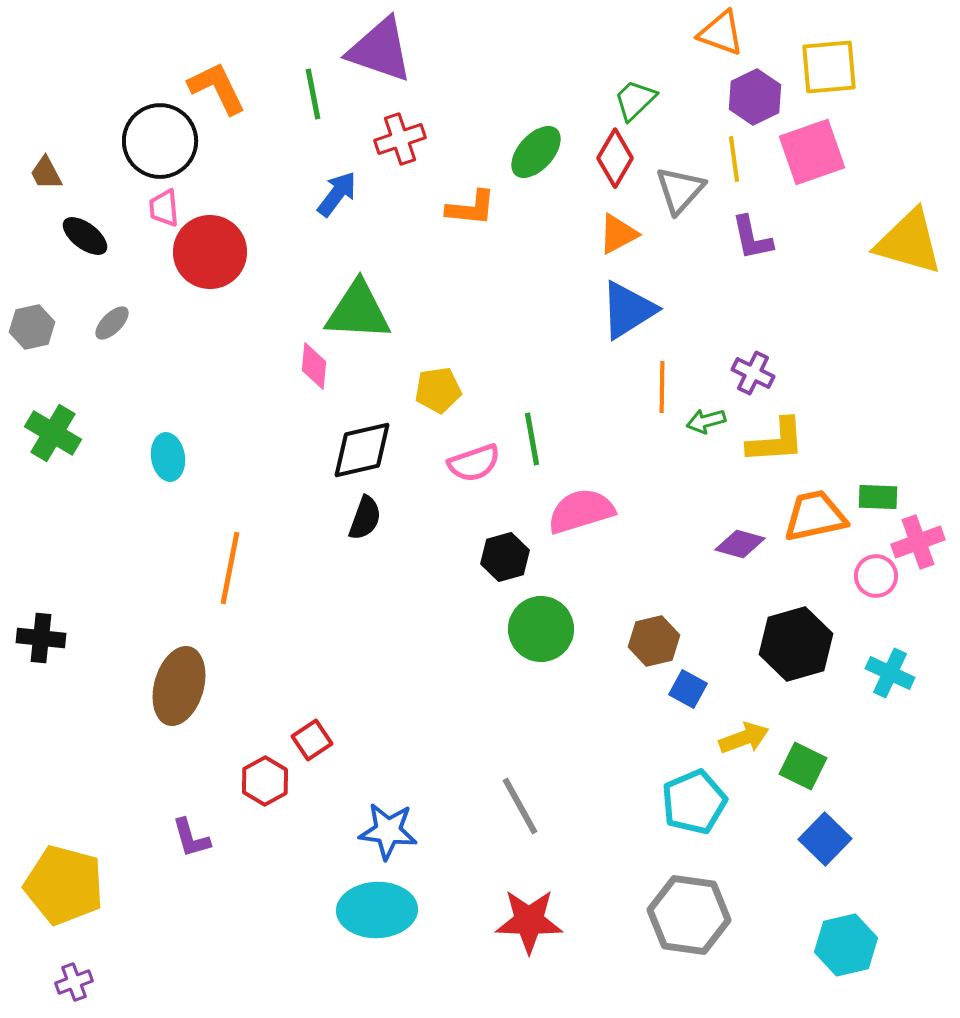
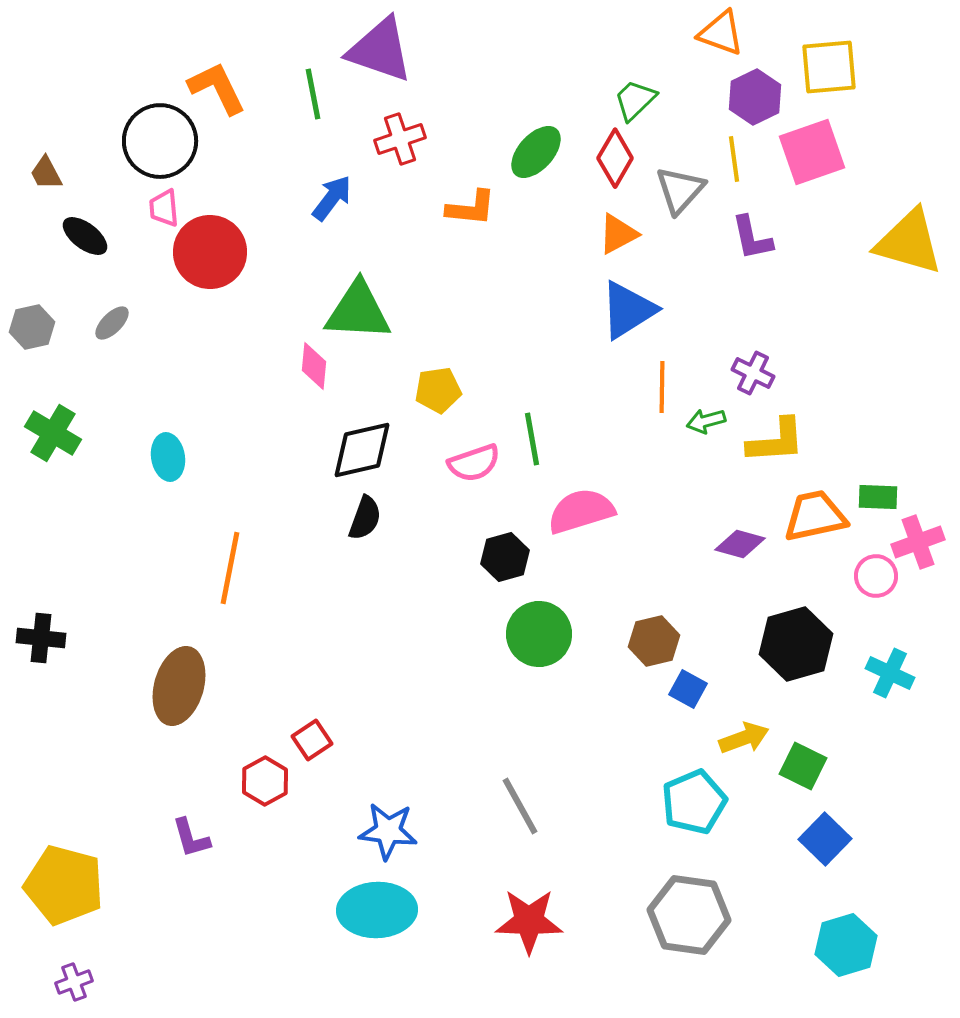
blue arrow at (337, 194): moved 5 px left, 4 px down
green circle at (541, 629): moved 2 px left, 5 px down
cyan hexagon at (846, 945): rotated 4 degrees counterclockwise
